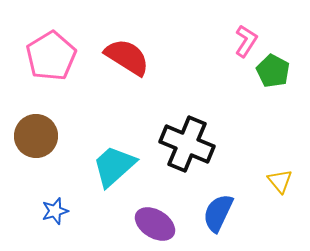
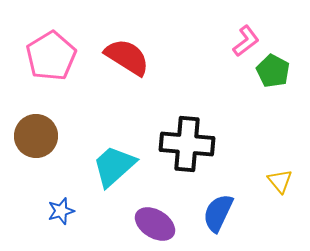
pink L-shape: rotated 20 degrees clockwise
black cross: rotated 18 degrees counterclockwise
blue star: moved 6 px right
